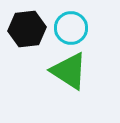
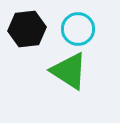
cyan circle: moved 7 px right, 1 px down
